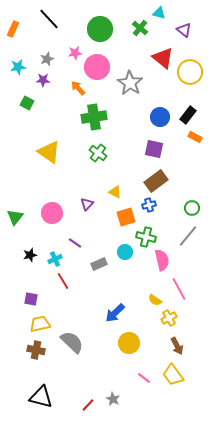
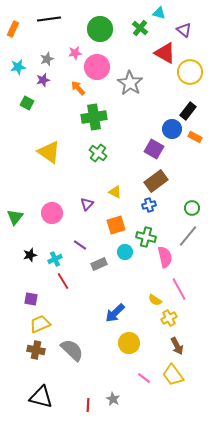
black line at (49, 19): rotated 55 degrees counterclockwise
red triangle at (163, 58): moved 2 px right, 5 px up; rotated 10 degrees counterclockwise
purple star at (43, 80): rotated 16 degrees counterclockwise
black rectangle at (188, 115): moved 4 px up
blue circle at (160, 117): moved 12 px right, 12 px down
purple square at (154, 149): rotated 18 degrees clockwise
orange square at (126, 217): moved 10 px left, 8 px down
purple line at (75, 243): moved 5 px right, 2 px down
pink semicircle at (162, 260): moved 3 px right, 3 px up
yellow trapezoid at (40, 324): rotated 10 degrees counterclockwise
gray semicircle at (72, 342): moved 8 px down
red line at (88, 405): rotated 40 degrees counterclockwise
